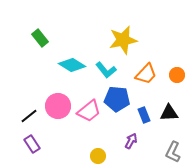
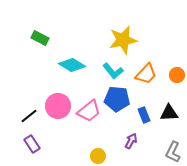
green rectangle: rotated 24 degrees counterclockwise
cyan L-shape: moved 7 px right, 1 px down
